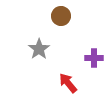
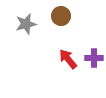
gray star: moved 13 px left, 25 px up; rotated 20 degrees clockwise
red arrow: moved 24 px up
